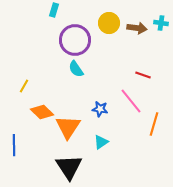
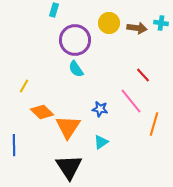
red line: rotated 28 degrees clockwise
